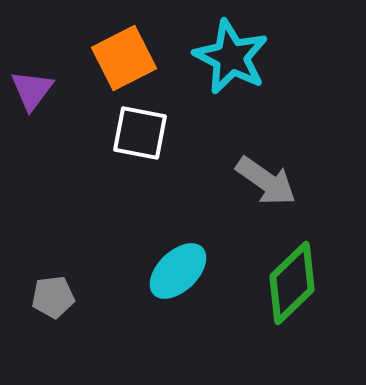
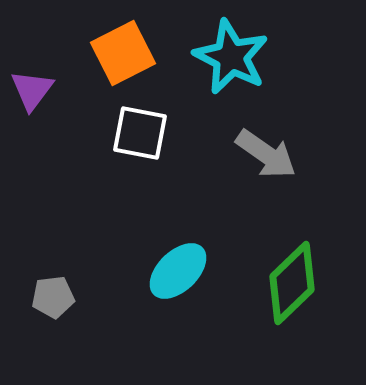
orange square: moved 1 px left, 5 px up
gray arrow: moved 27 px up
